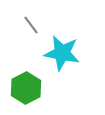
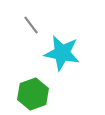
green hexagon: moved 7 px right, 6 px down; rotated 8 degrees clockwise
